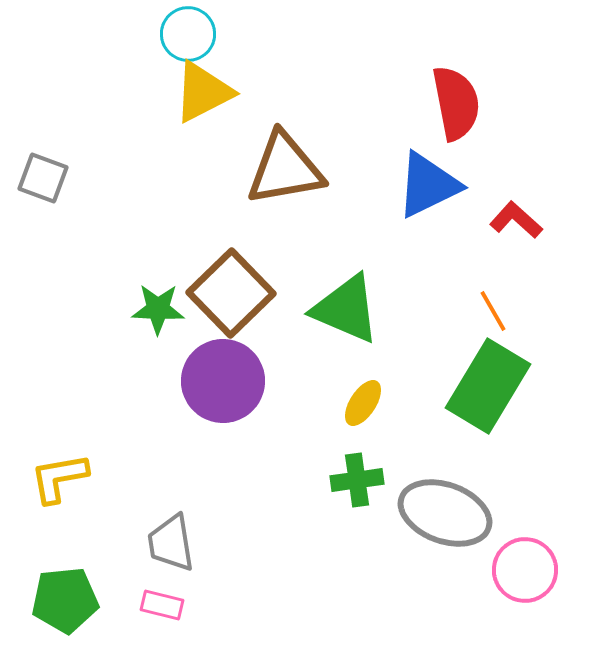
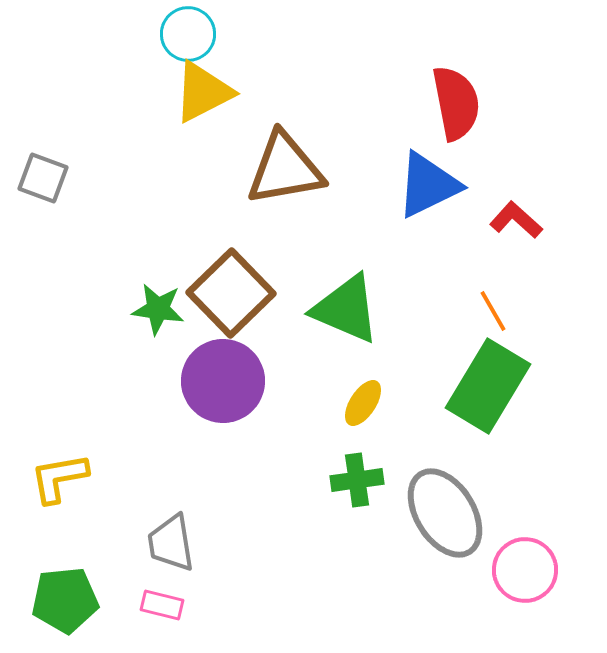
green star: rotated 6 degrees clockwise
gray ellipse: rotated 38 degrees clockwise
